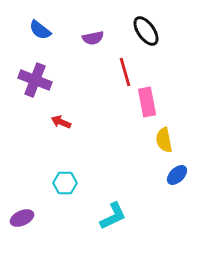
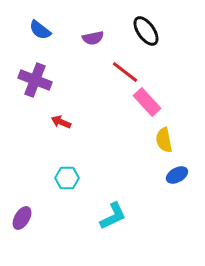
red line: rotated 36 degrees counterclockwise
pink rectangle: rotated 32 degrees counterclockwise
blue ellipse: rotated 15 degrees clockwise
cyan hexagon: moved 2 px right, 5 px up
purple ellipse: rotated 35 degrees counterclockwise
